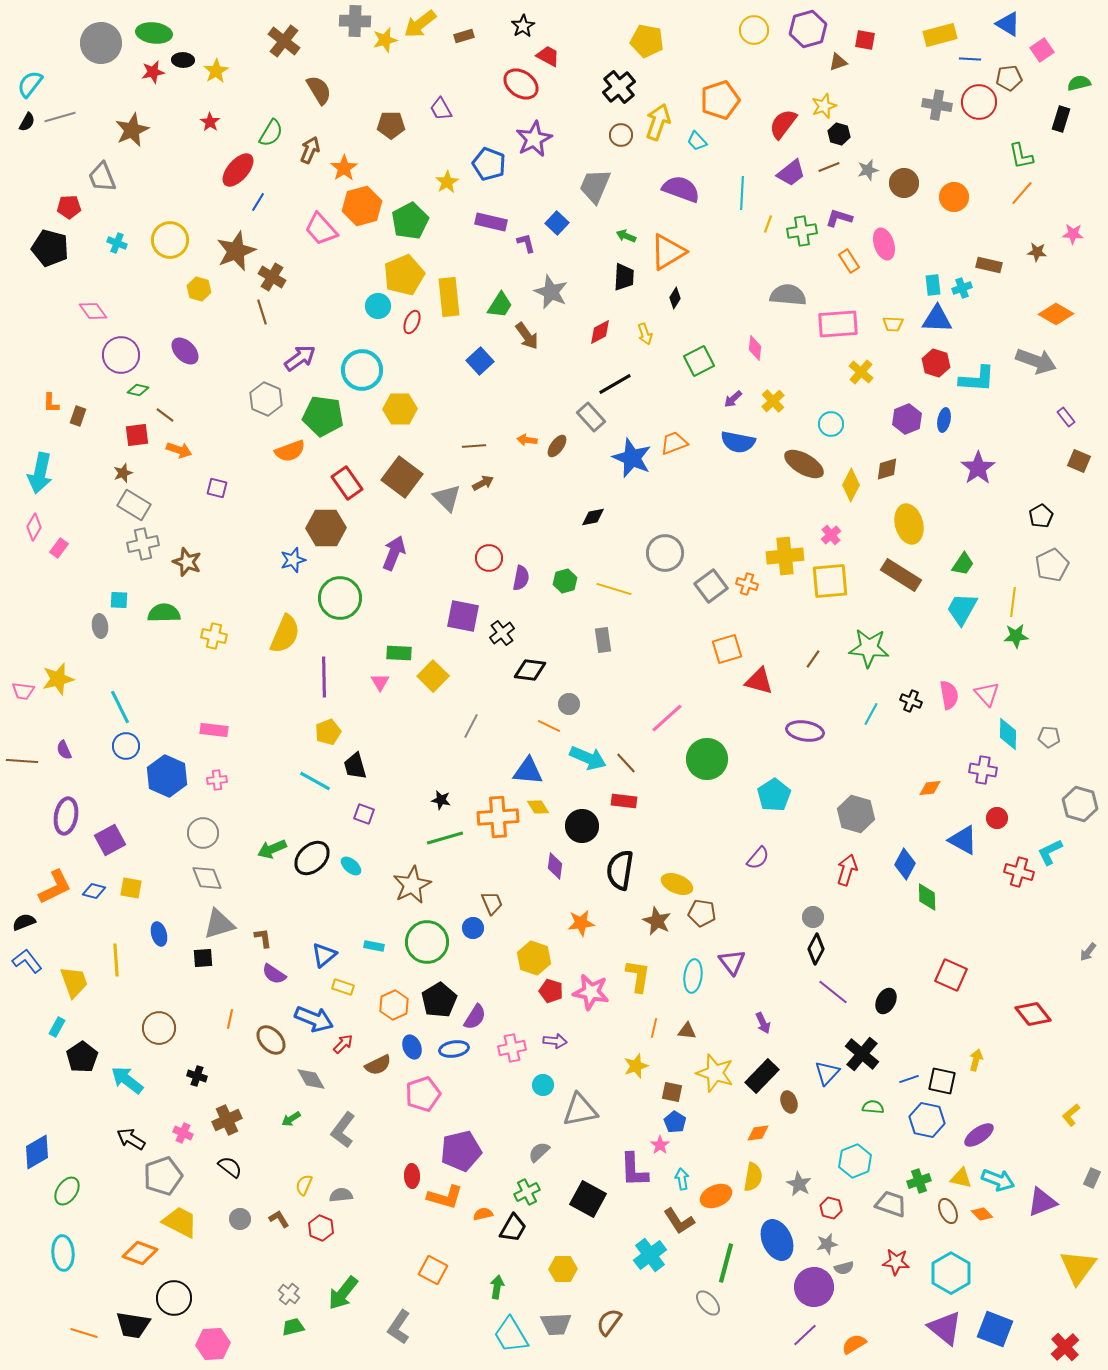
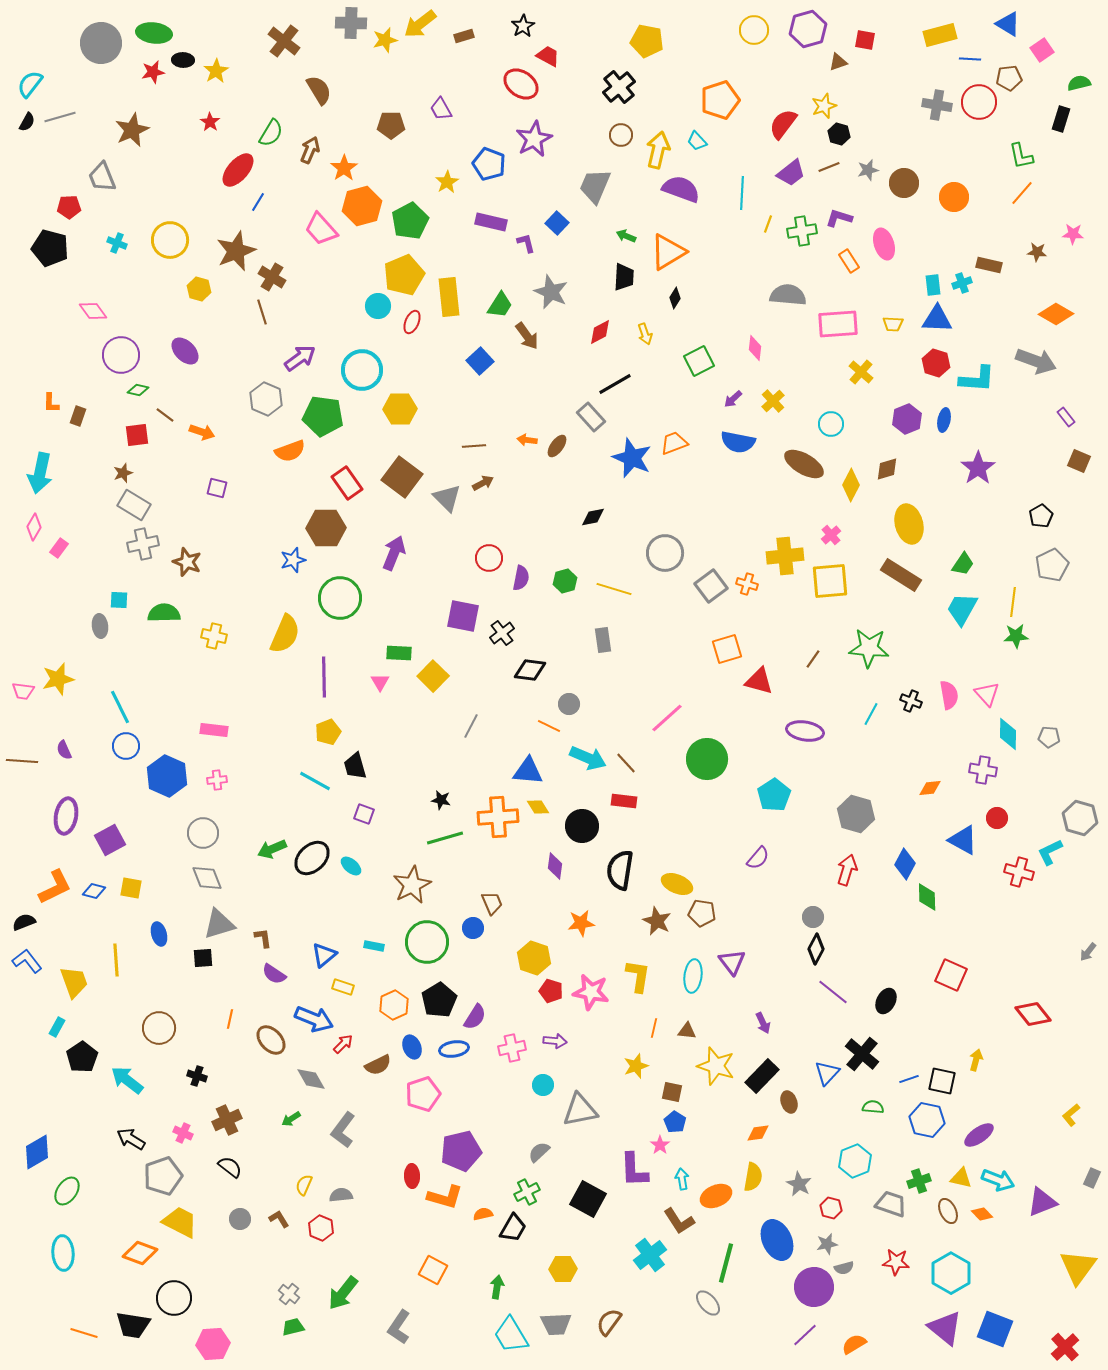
gray cross at (355, 21): moved 4 px left, 2 px down
yellow arrow at (658, 122): moved 28 px down; rotated 6 degrees counterclockwise
cyan cross at (962, 288): moved 5 px up
orange arrow at (179, 450): moved 23 px right, 18 px up
gray hexagon at (1080, 804): moved 14 px down
yellow star at (715, 1073): moved 1 px right, 7 px up
